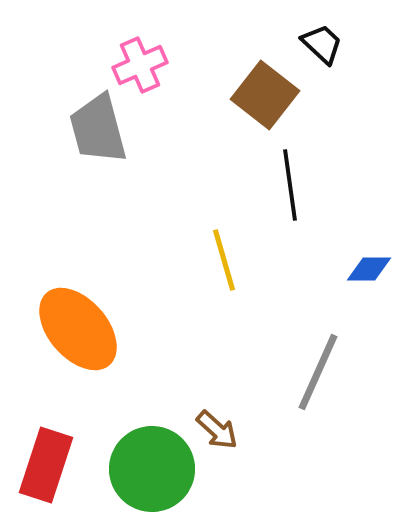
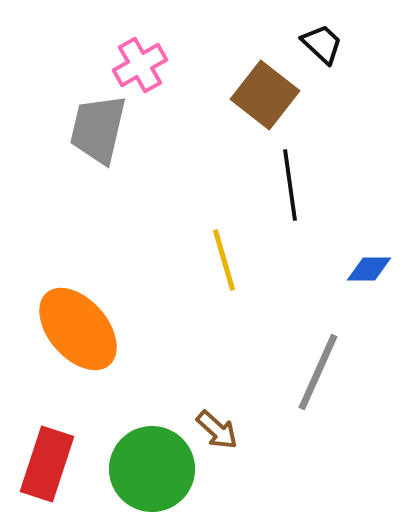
pink cross: rotated 6 degrees counterclockwise
gray trapezoid: rotated 28 degrees clockwise
red rectangle: moved 1 px right, 1 px up
